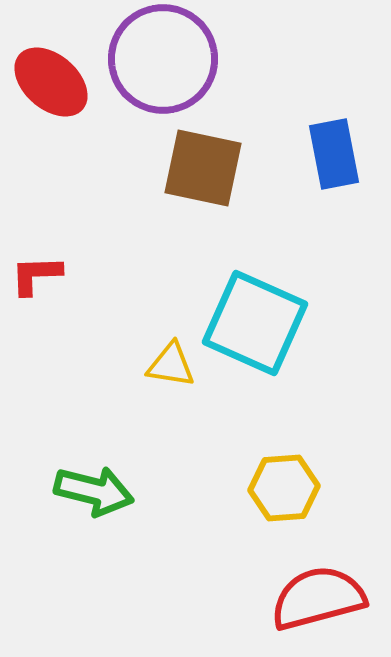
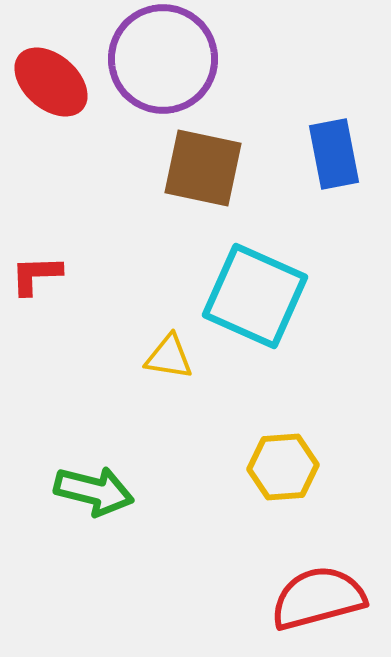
cyan square: moved 27 px up
yellow triangle: moved 2 px left, 8 px up
yellow hexagon: moved 1 px left, 21 px up
